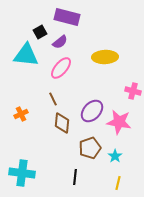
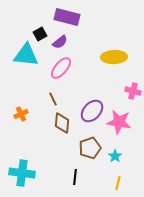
black square: moved 2 px down
yellow ellipse: moved 9 px right
